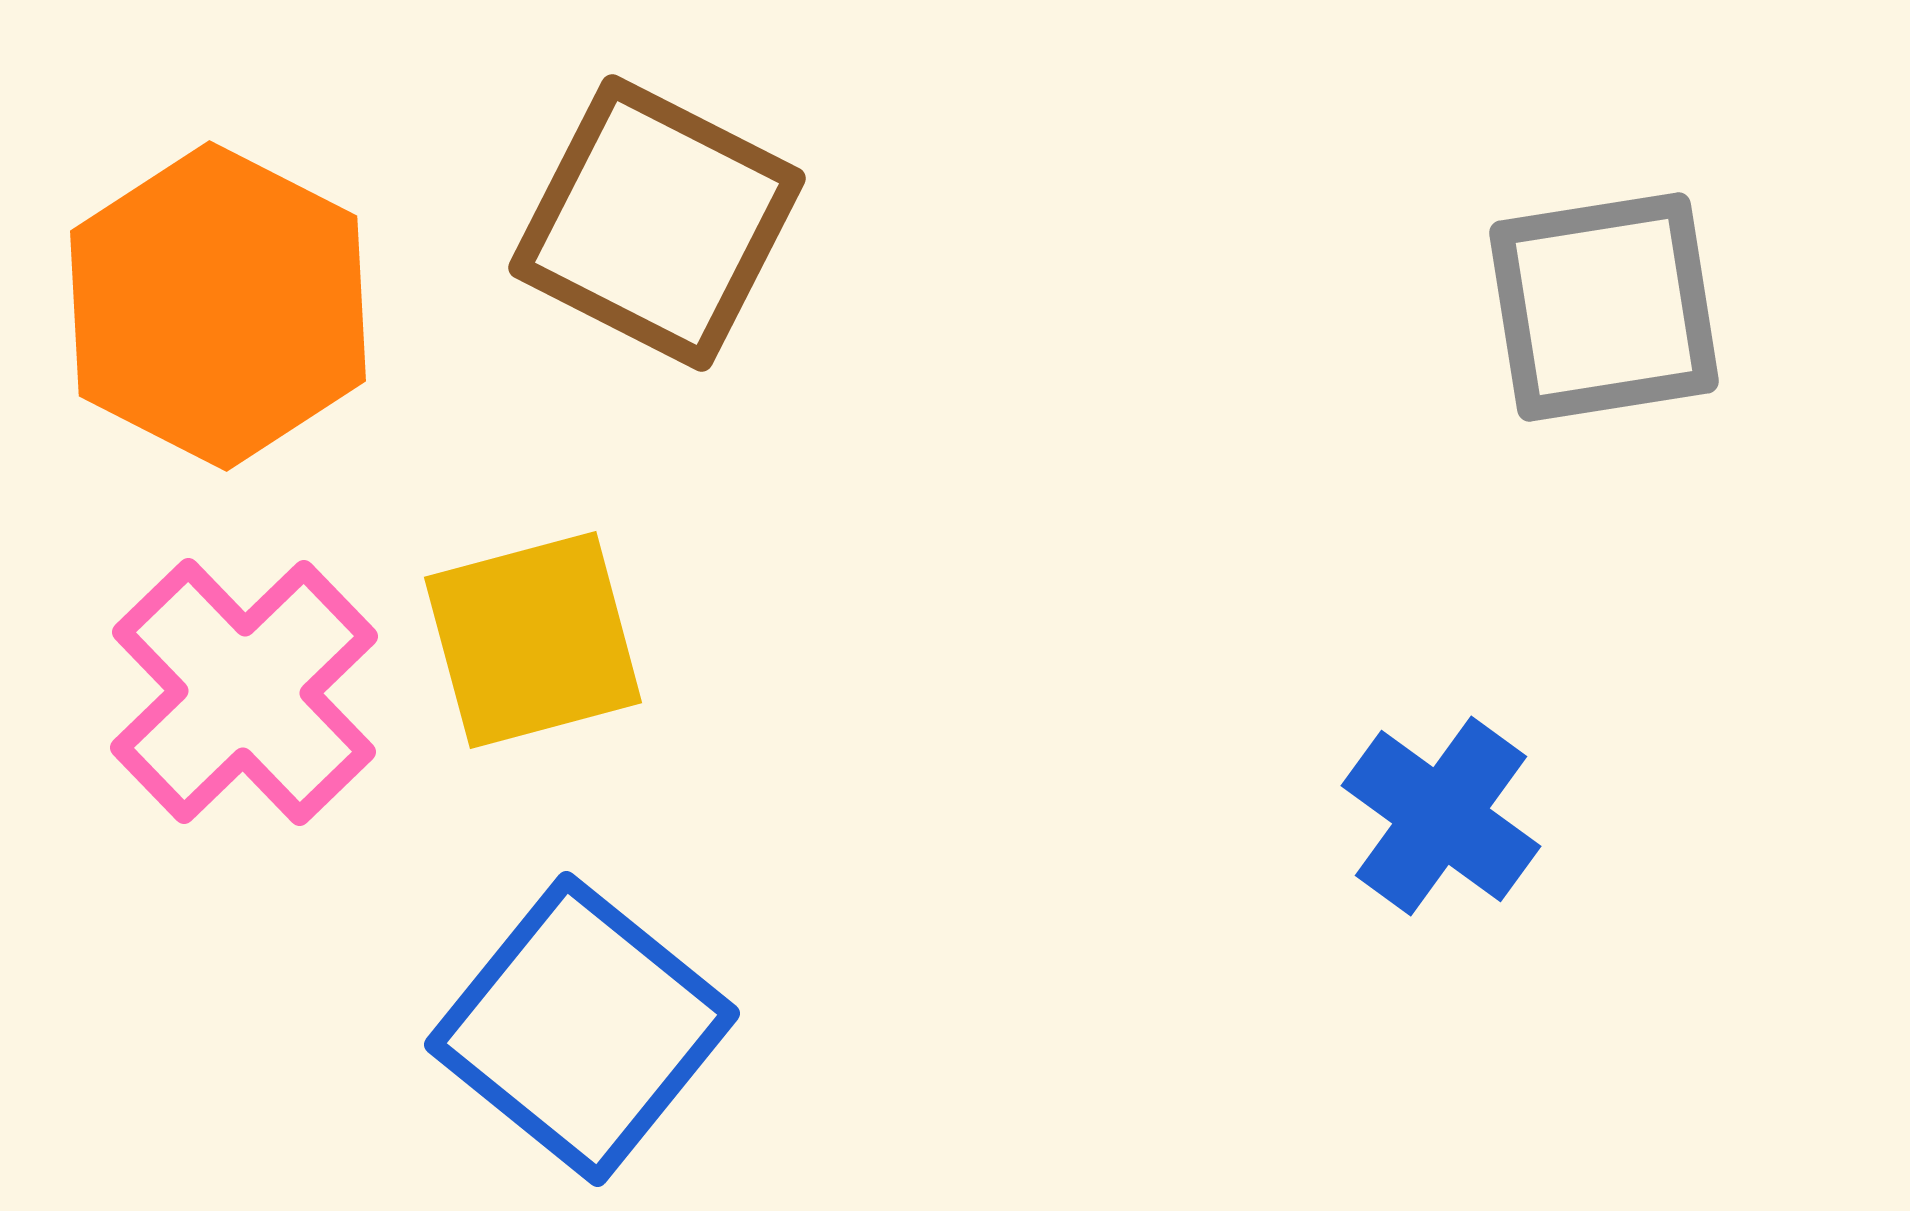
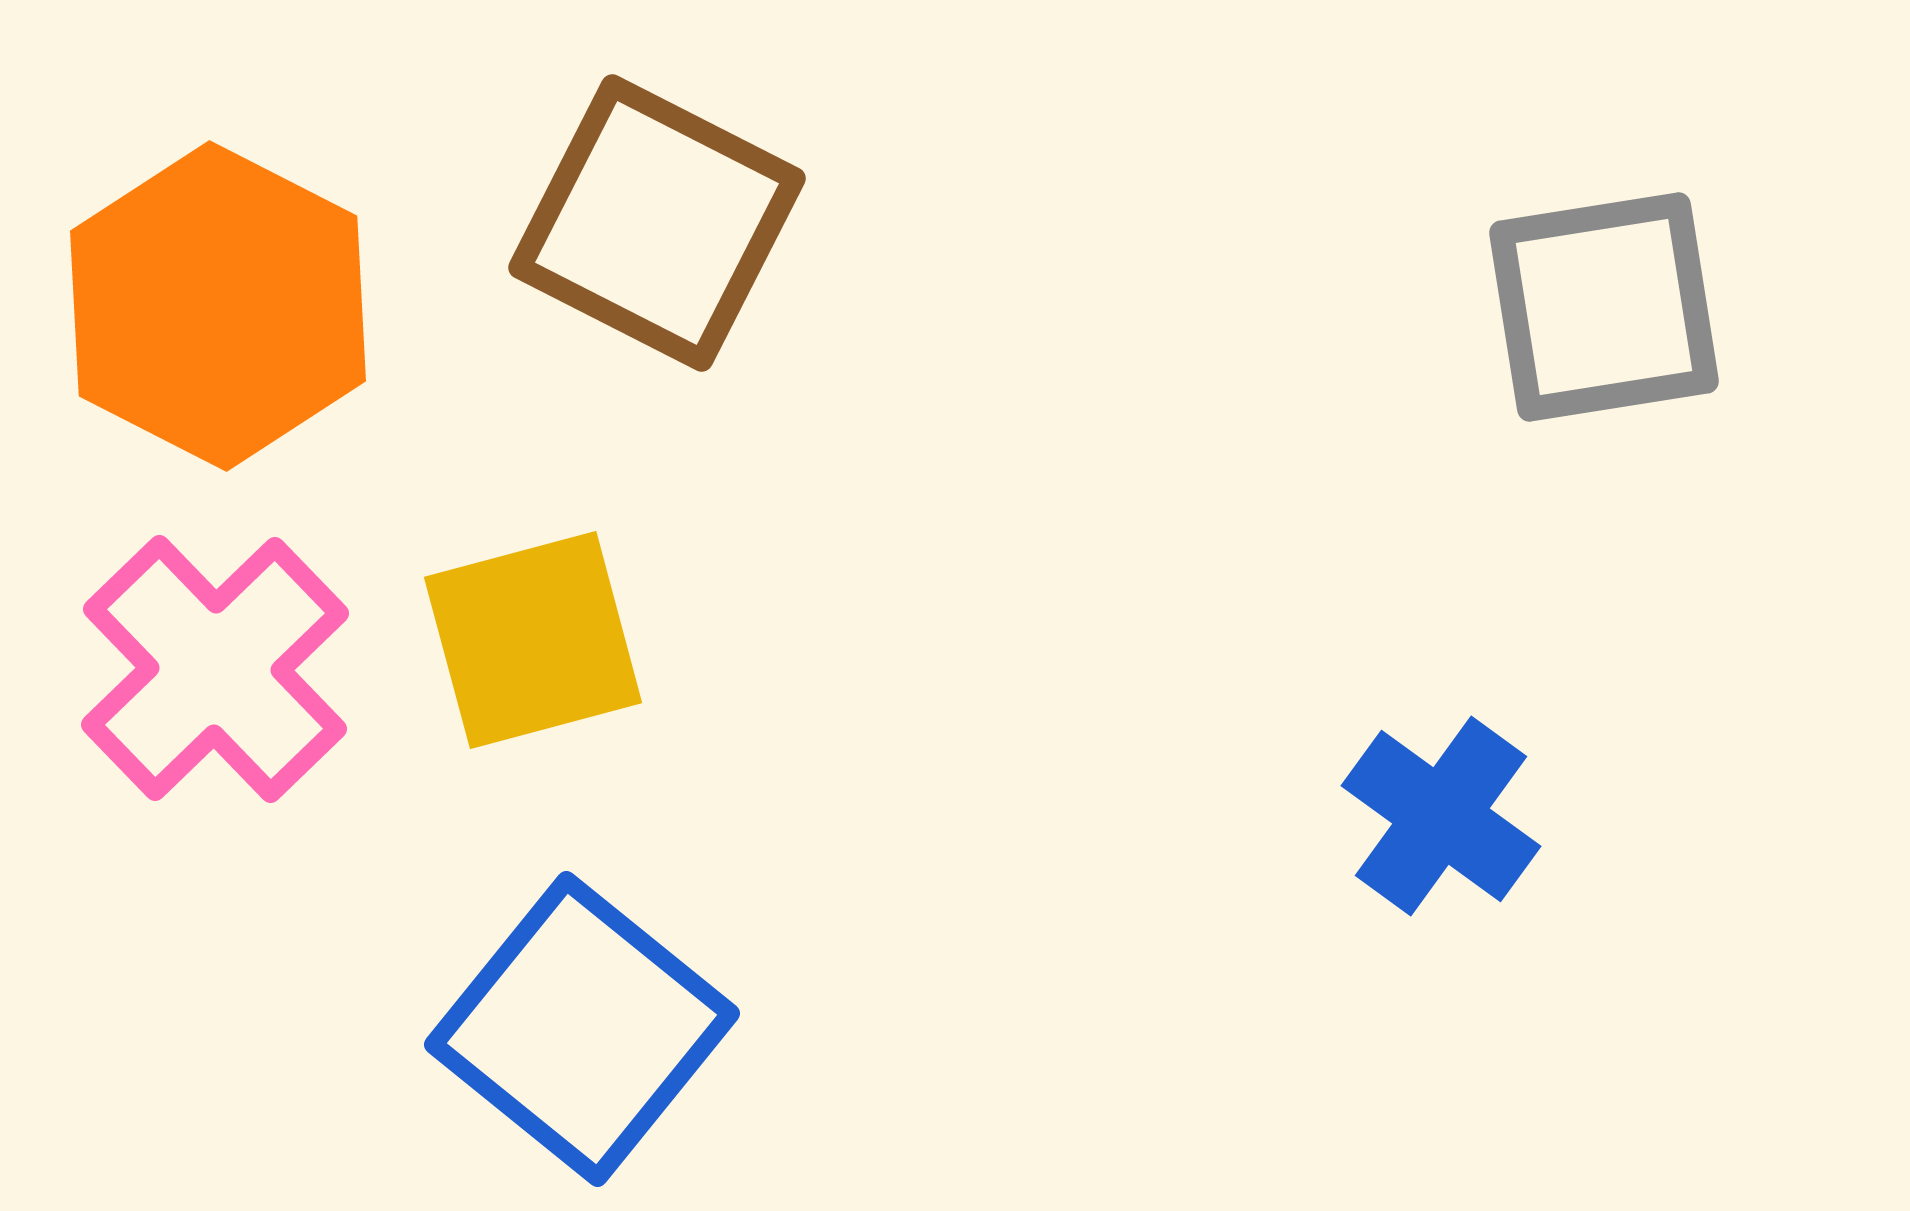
pink cross: moved 29 px left, 23 px up
